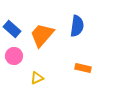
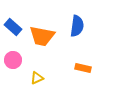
blue rectangle: moved 1 px right, 2 px up
orange trapezoid: moved 1 px down; rotated 120 degrees counterclockwise
pink circle: moved 1 px left, 4 px down
